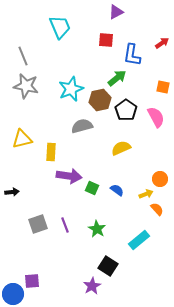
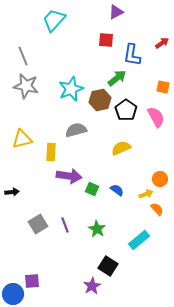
cyan trapezoid: moved 6 px left, 7 px up; rotated 115 degrees counterclockwise
gray semicircle: moved 6 px left, 4 px down
green square: moved 1 px down
gray square: rotated 12 degrees counterclockwise
